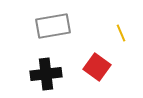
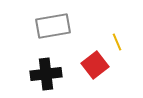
yellow line: moved 4 px left, 9 px down
red square: moved 2 px left, 2 px up; rotated 16 degrees clockwise
